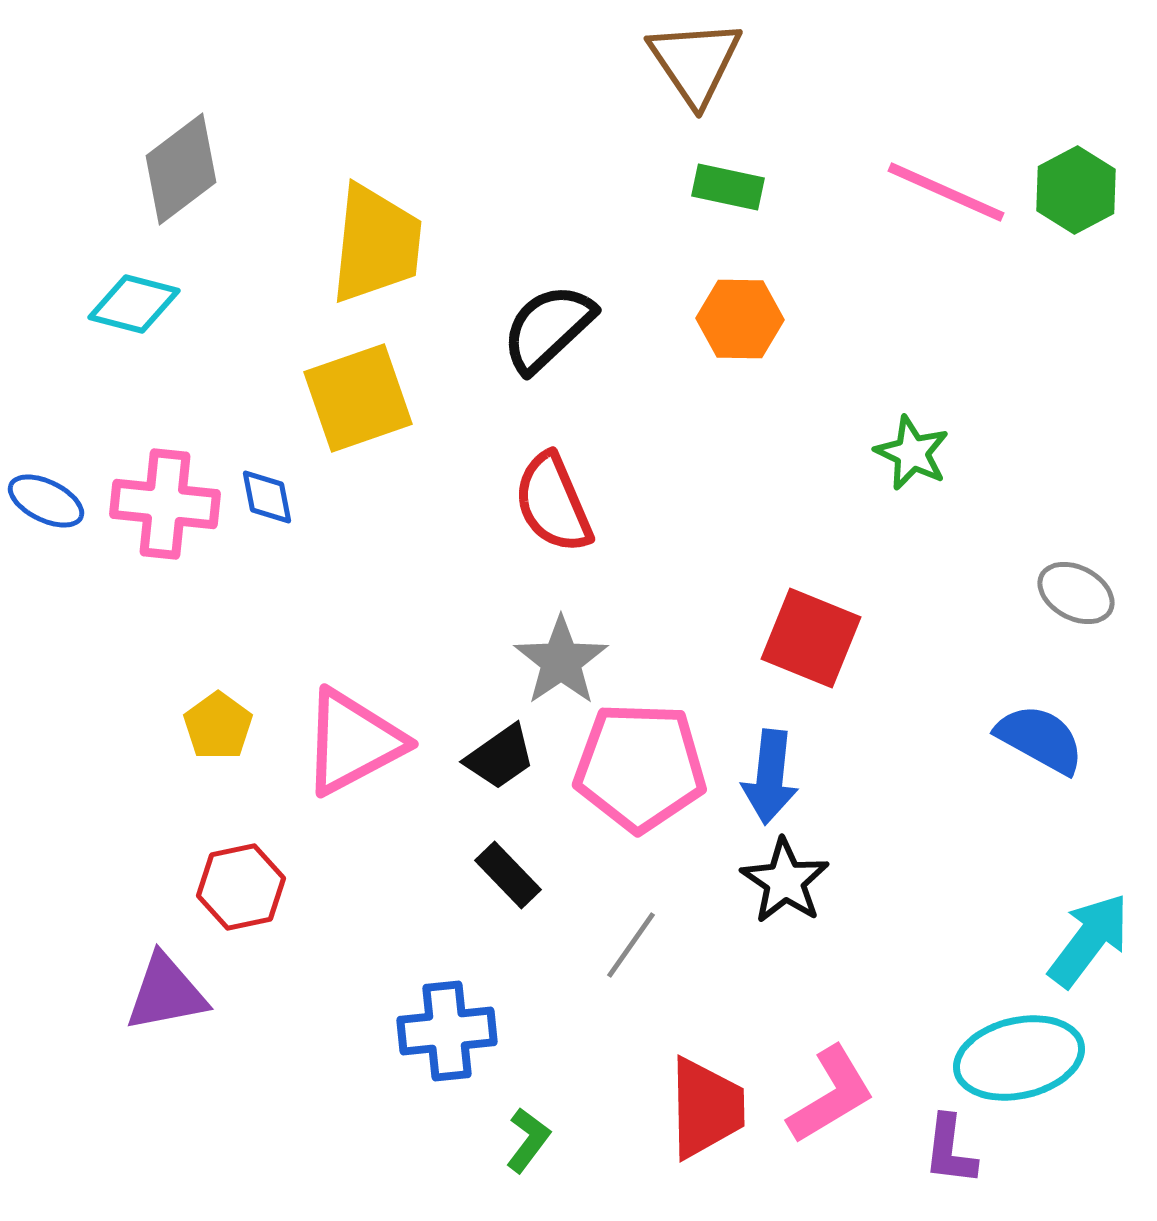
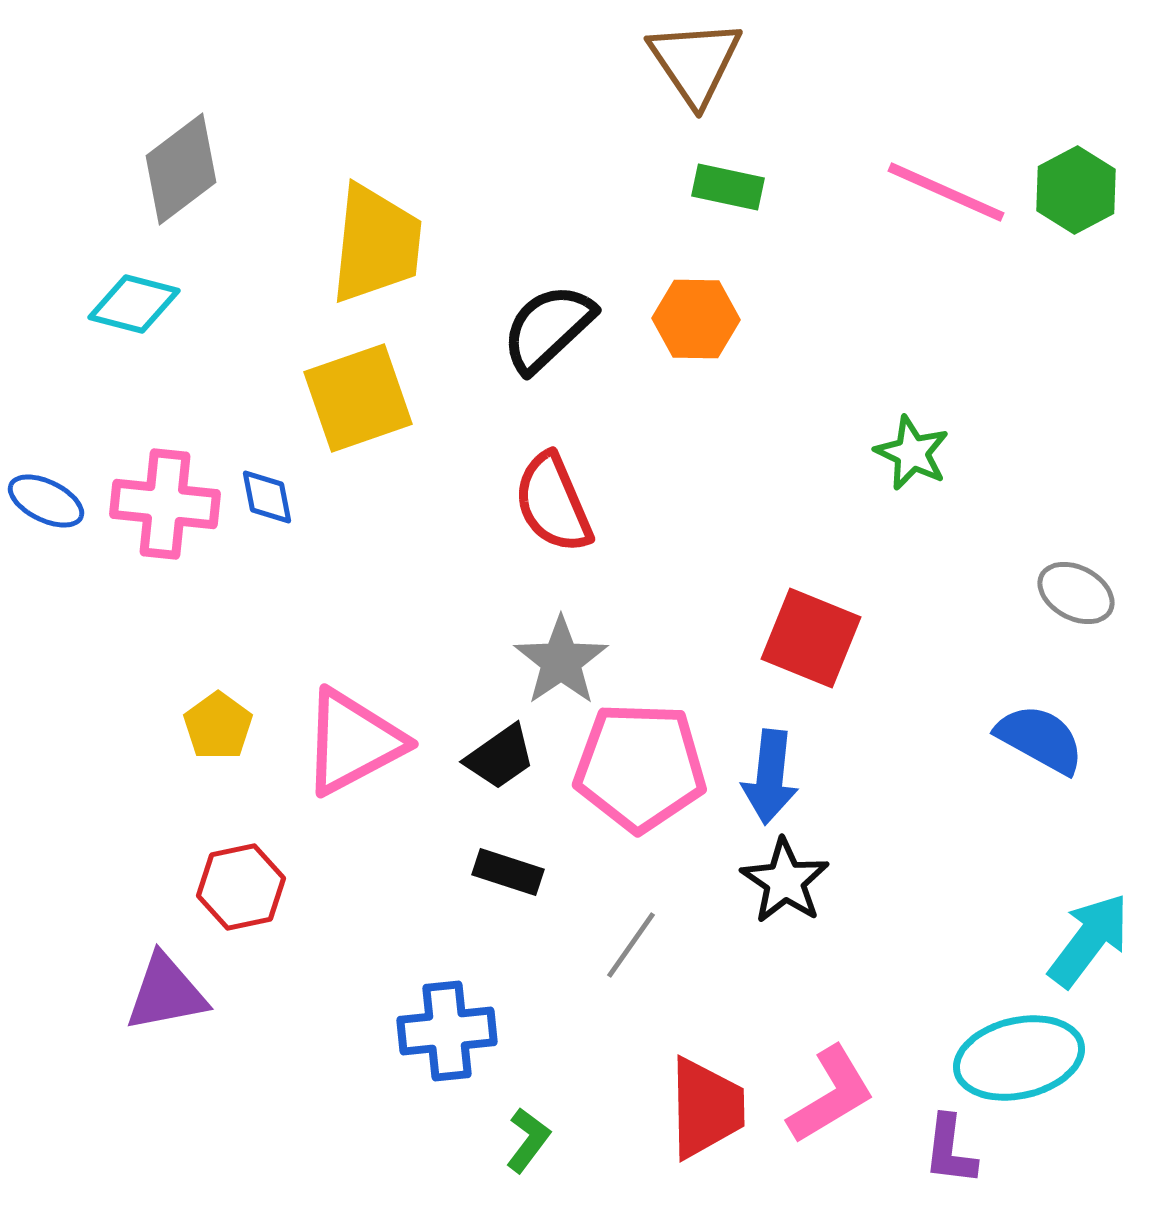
orange hexagon: moved 44 px left
black rectangle: moved 3 px up; rotated 28 degrees counterclockwise
